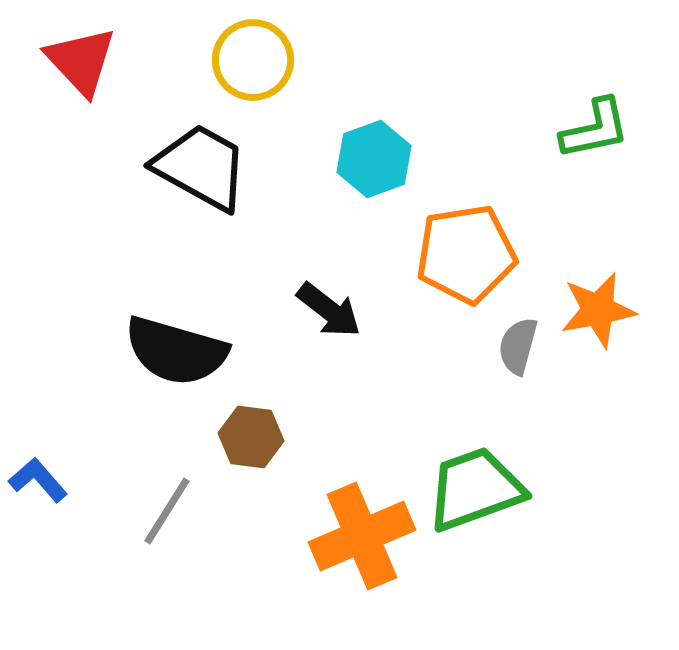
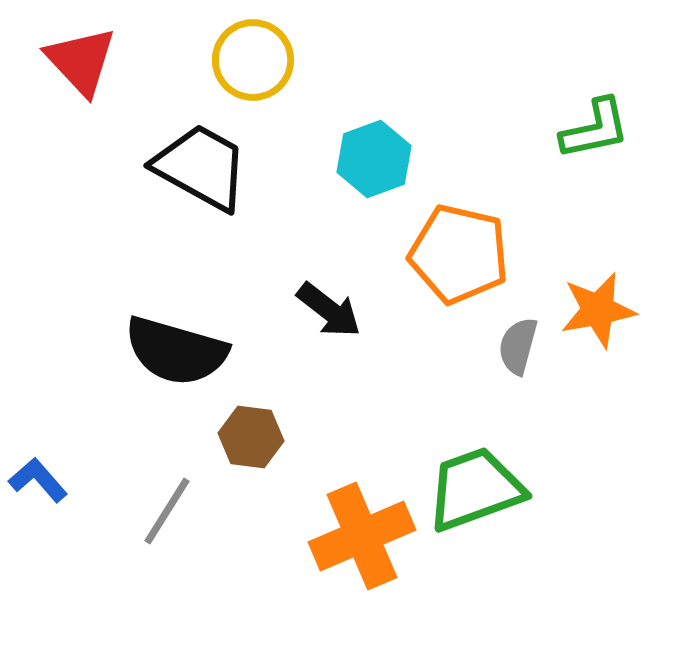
orange pentagon: moved 7 px left; rotated 22 degrees clockwise
